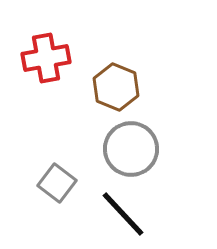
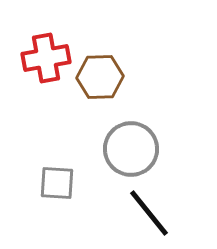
brown hexagon: moved 16 px left, 10 px up; rotated 24 degrees counterclockwise
gray square: rotated 33 degrees counterclockwise
black line: moved 26 px right, 1 px up; rotated 4 degrees clockwise
